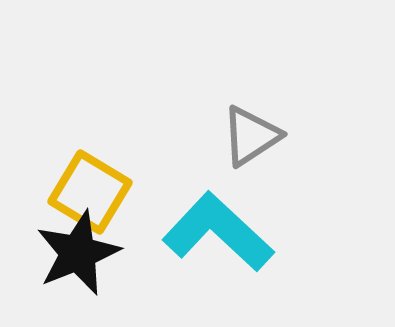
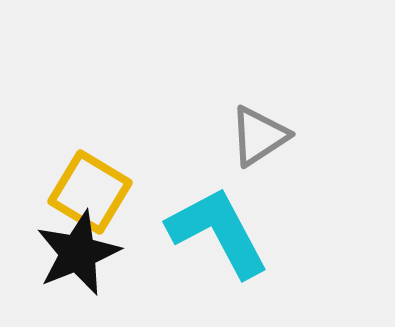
gray triangle: moved 8 px right
cyan L-shape: rotated 19 degrees clockwise
